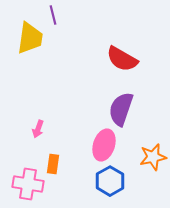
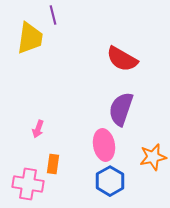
pink ellipse: rotated 28 degrees counterclockwise
